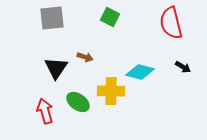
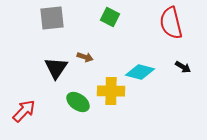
red arrow: moved 21 px left; rotated 60 degrees clockwise
